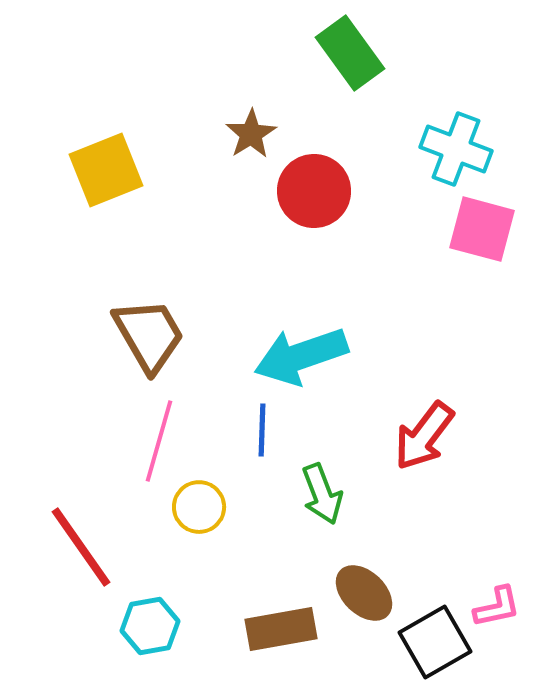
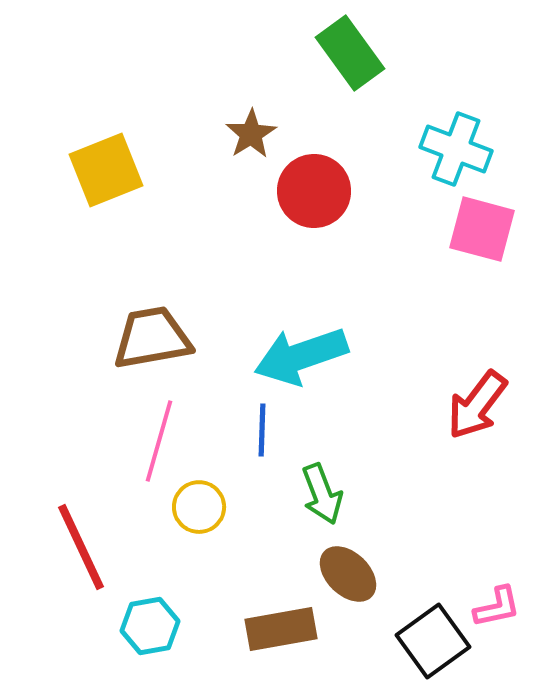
brown trapezoid: moved 3 px right, 3 px down; rotated 70 degrees counterclockwise
red arrow: moved 53 px right, 31 px up
red line: rotated 10 degrees clockwise
brown ellipse: moved 16 px left, 19 px up
black square: moved 2 px left, 1 px up; rotated 6 degrees counterclockwise
